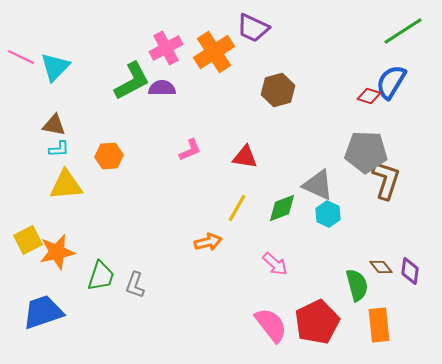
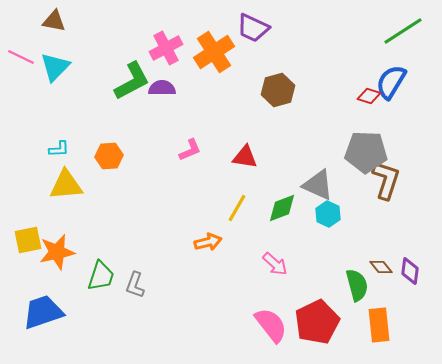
brown triangle: moved 104 px up
yellow square: rotated 16 degrees clockwise
